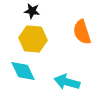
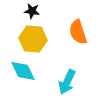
orange semicircle: moved 4 px left
cyan arrow: rotated 80 degrees counterclockwise
